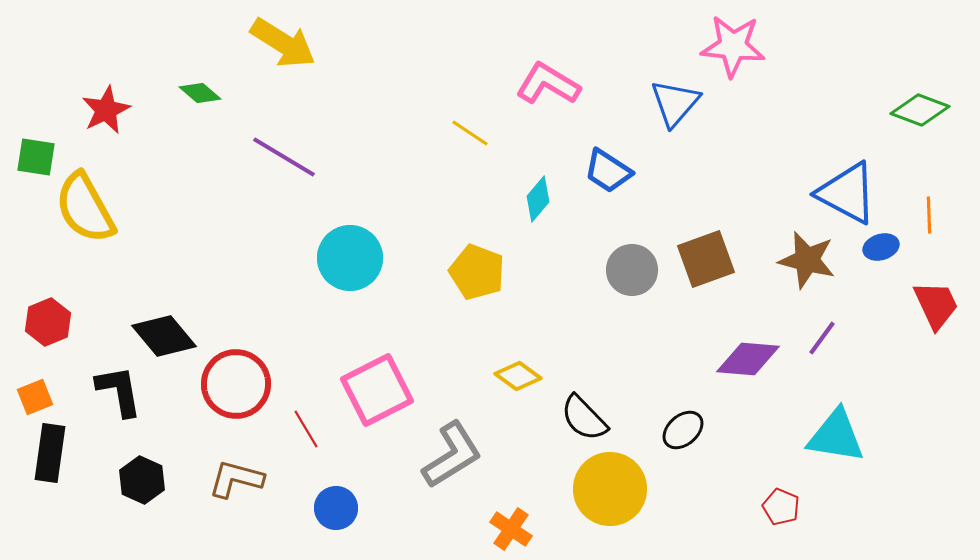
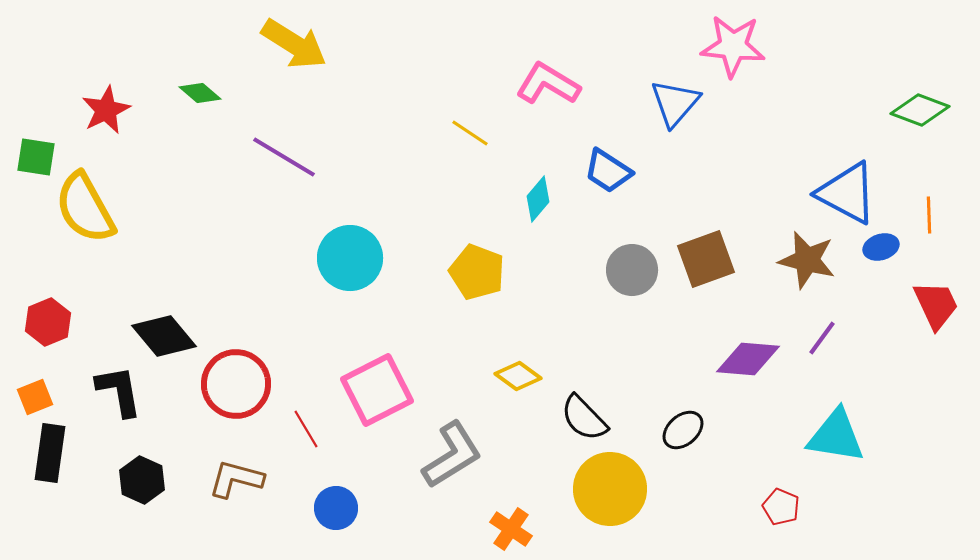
yellow arrow at (283, 43): moved 11 px right, 1 px down
